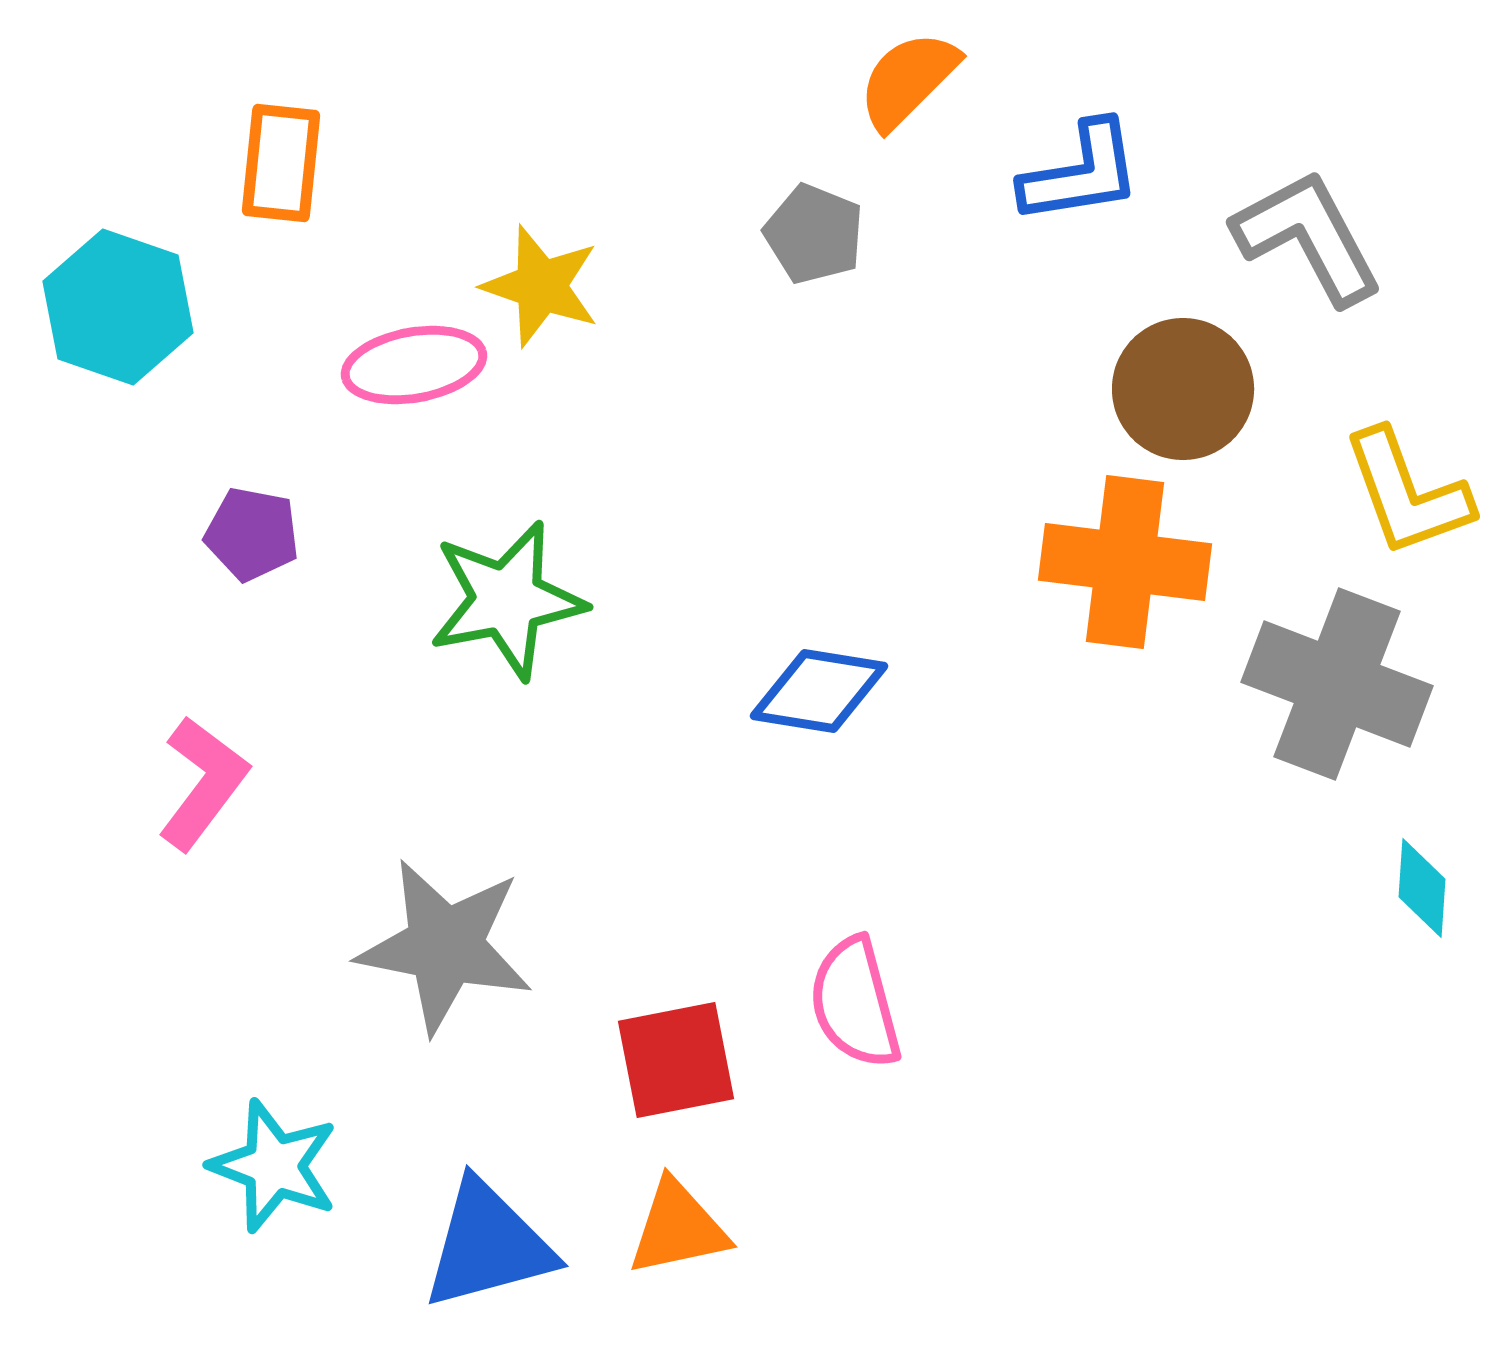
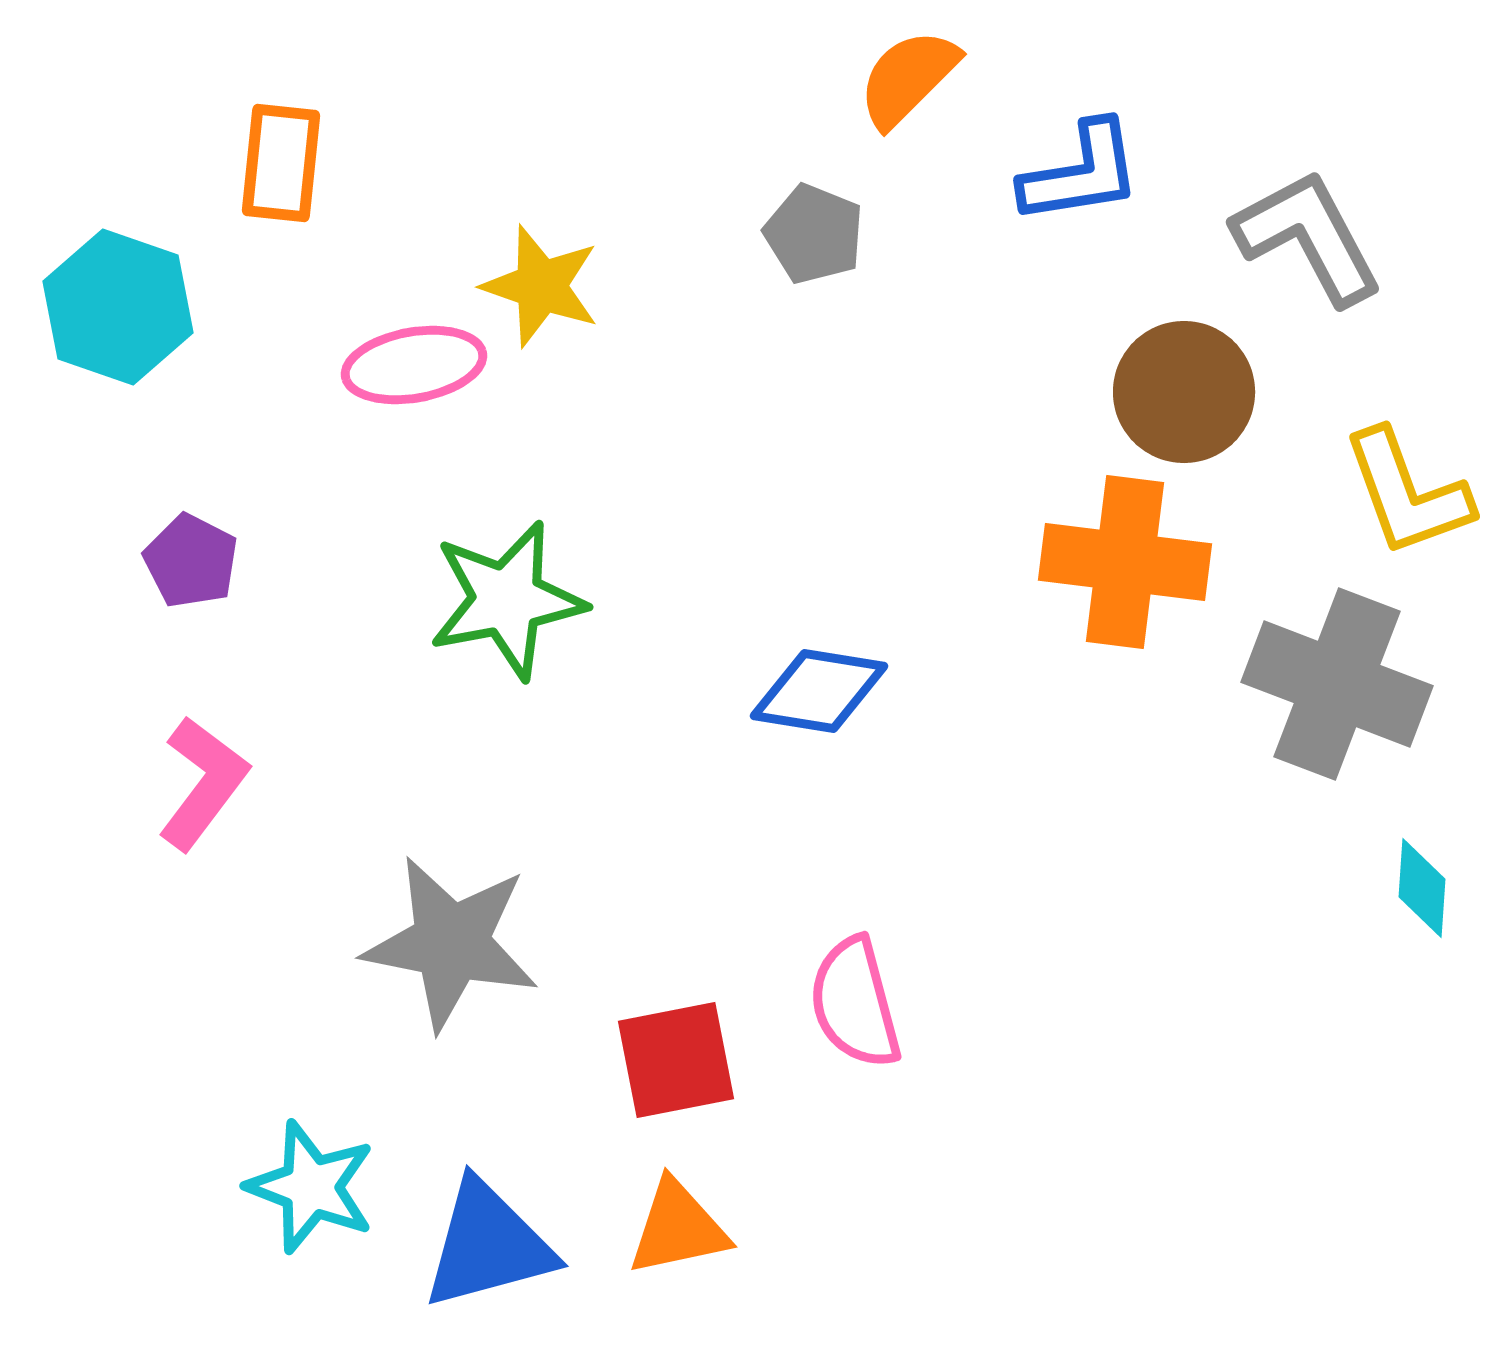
orange semicircle: moved 2 px up
brown circle: moved 1 px right, 3 px down
purple pentagon: moved 61 px left, 27 px down; rotated 16 degrees clockwise
gray star: moved 6 px right, 3 px up
cyan star: moved 37 px right, 21 px down
